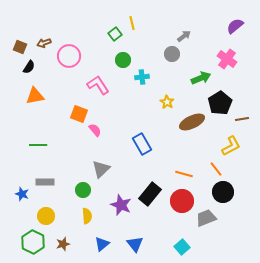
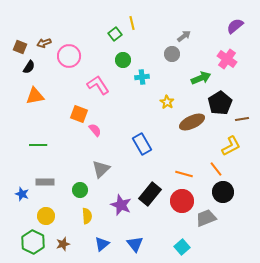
green circle at (83, 190): moved 3 px left
